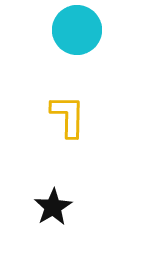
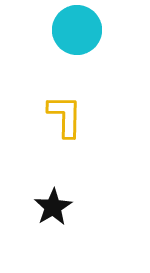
yellow L-shape: moved 3 px left
